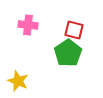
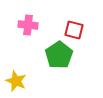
green pentagon: moved 9 px left, 2 px down
yellow star: moved 2 px left
